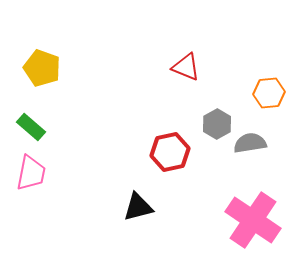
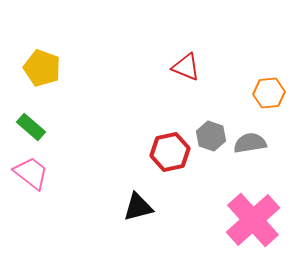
gray hexagon: moved 6 px left, 12 px down; rotated 12 degrees counterclockwise
pink trapezoid: rotated 63 degrees counterclockwise
pink cross: rotated 14 degrees clockwise
